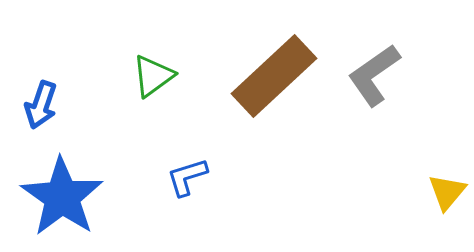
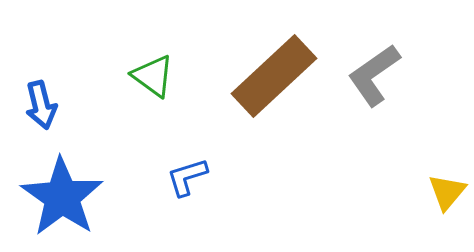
green triangle: rotated 48 degrees counterclockwise
blue arrow: rotated 33 degrees counterclockwise
